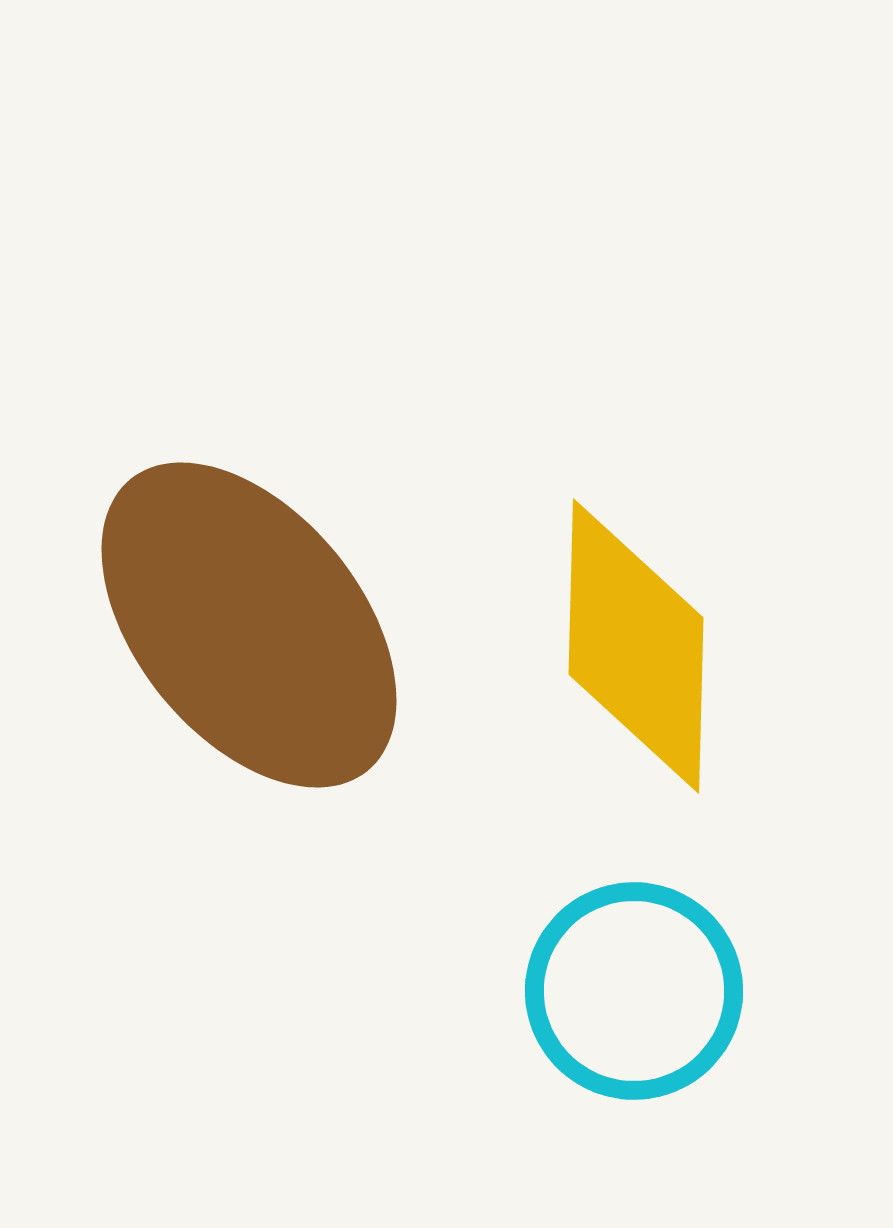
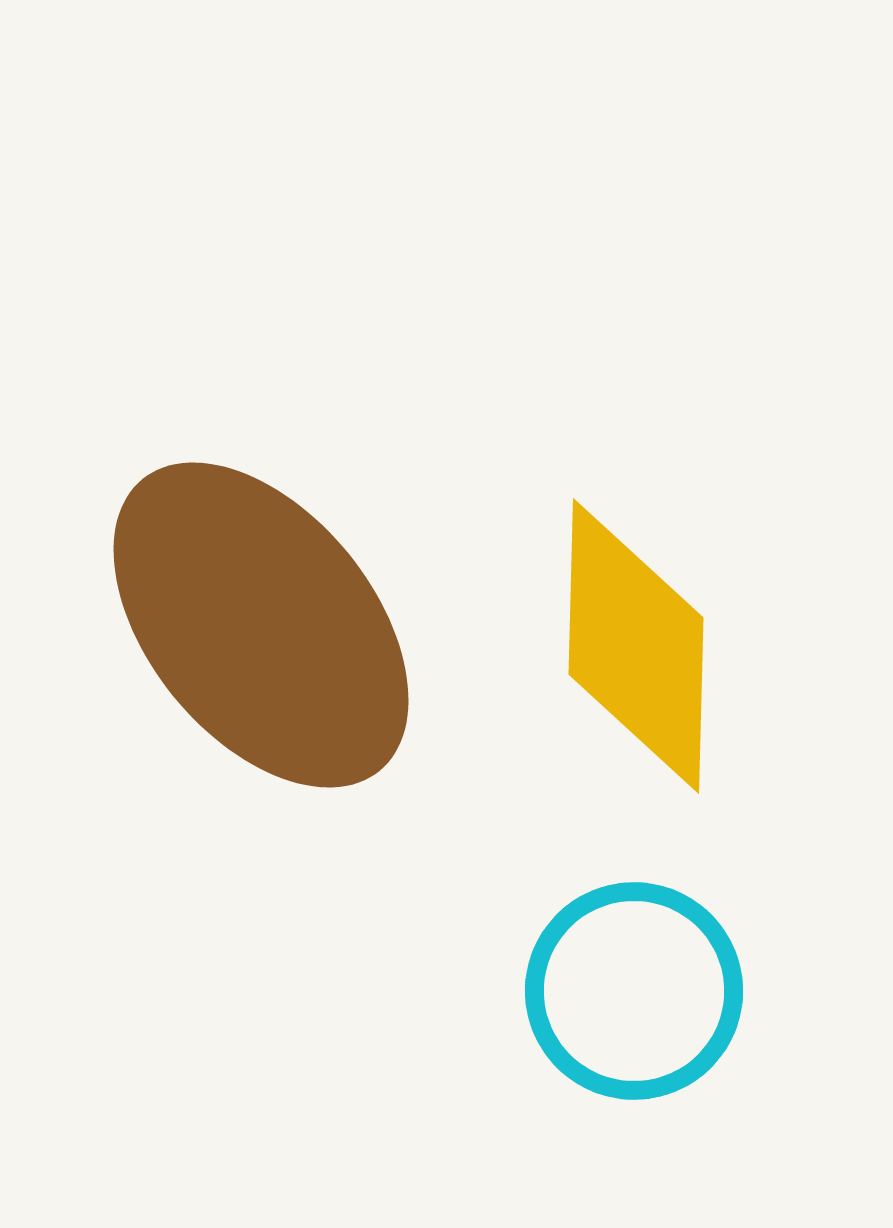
brown ellipse: moved 12 px right
